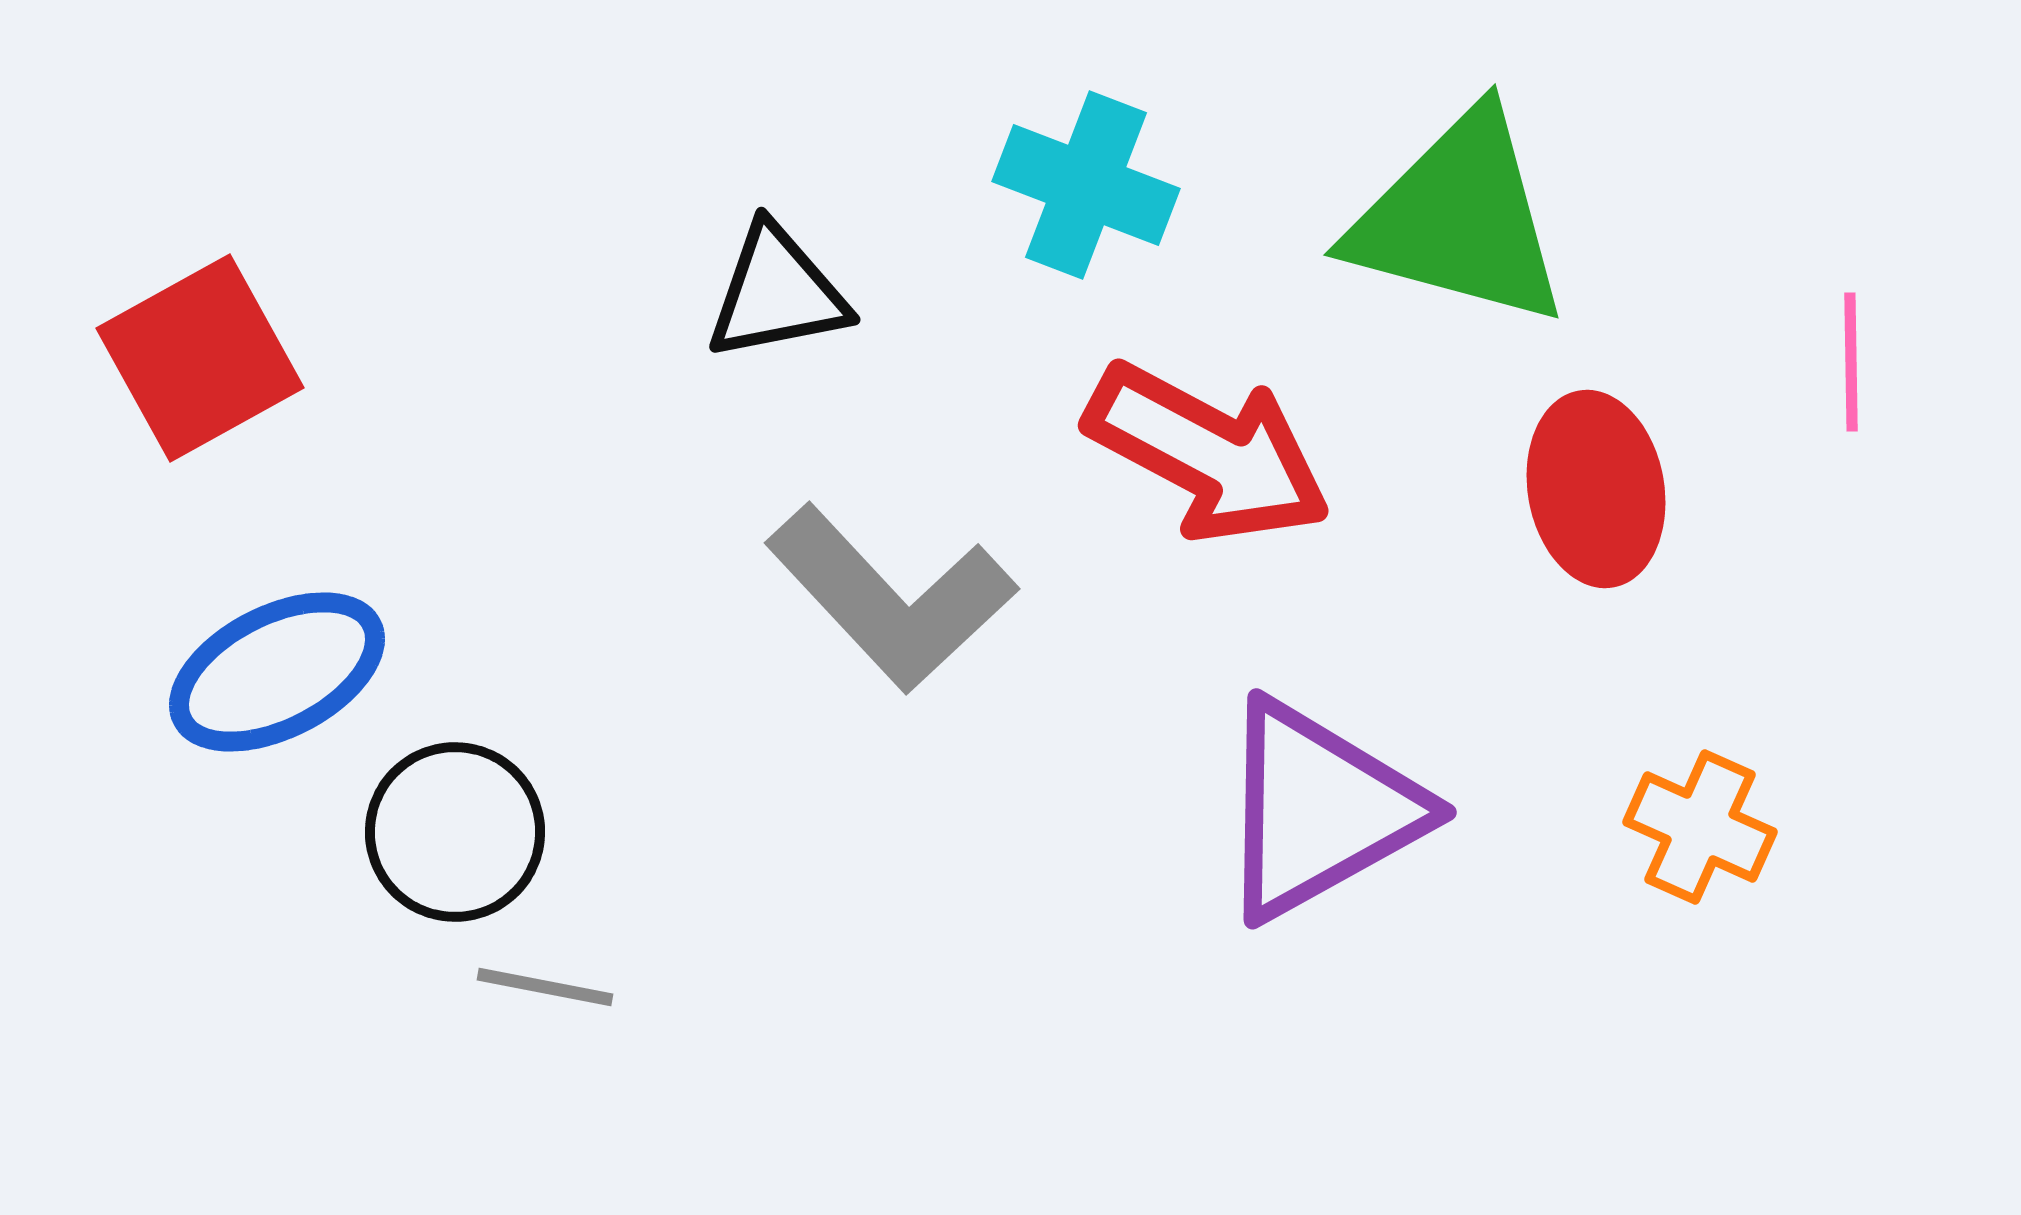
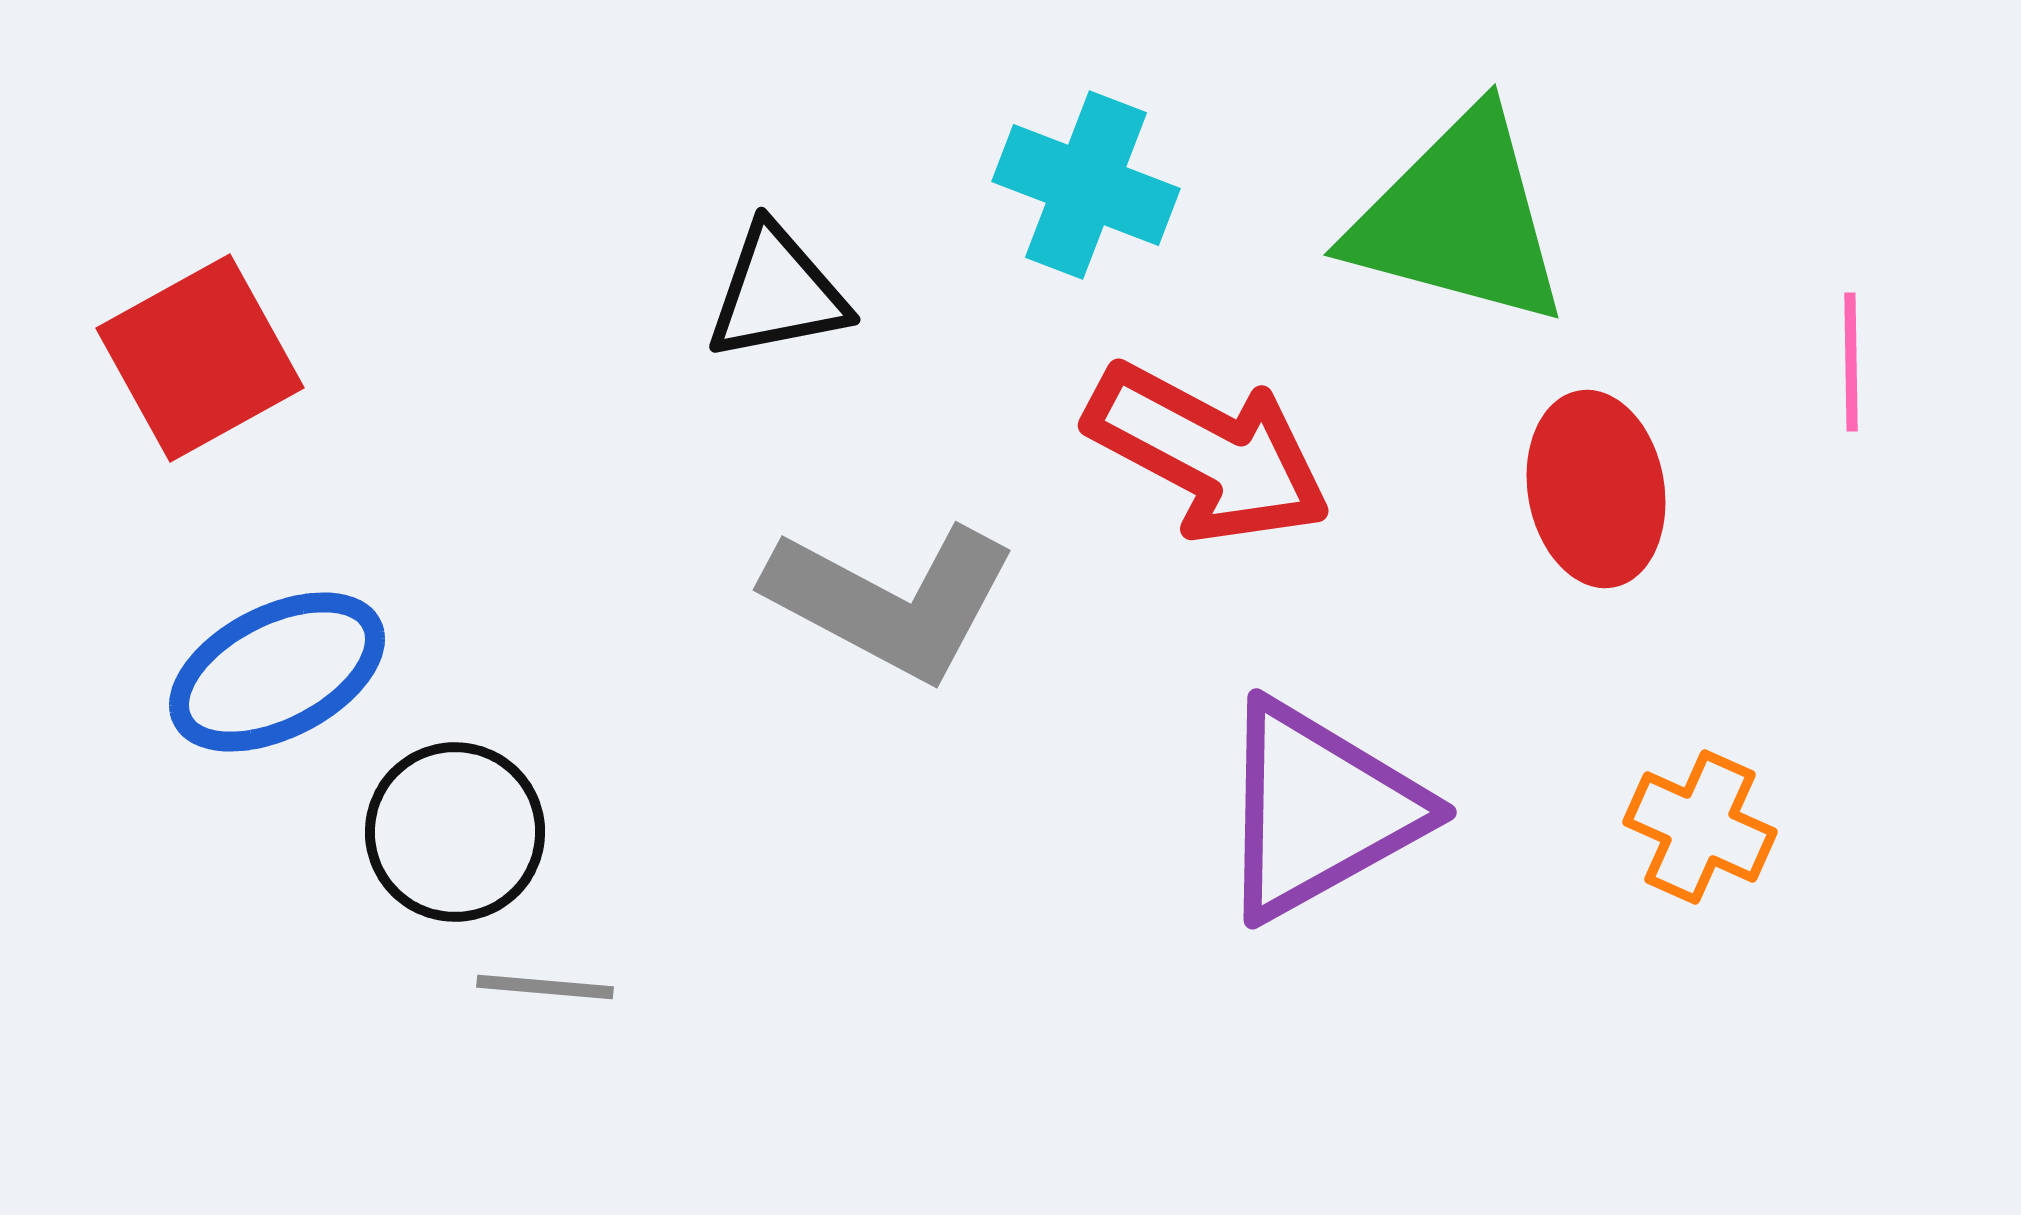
gray L-shape: moved 3 px down; rotated 19 degrees counterclockwise
gray line: rotated 6 degrees counterclockwise
